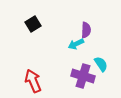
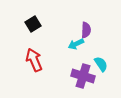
red arrow: moved 1 px right, 21 px up
